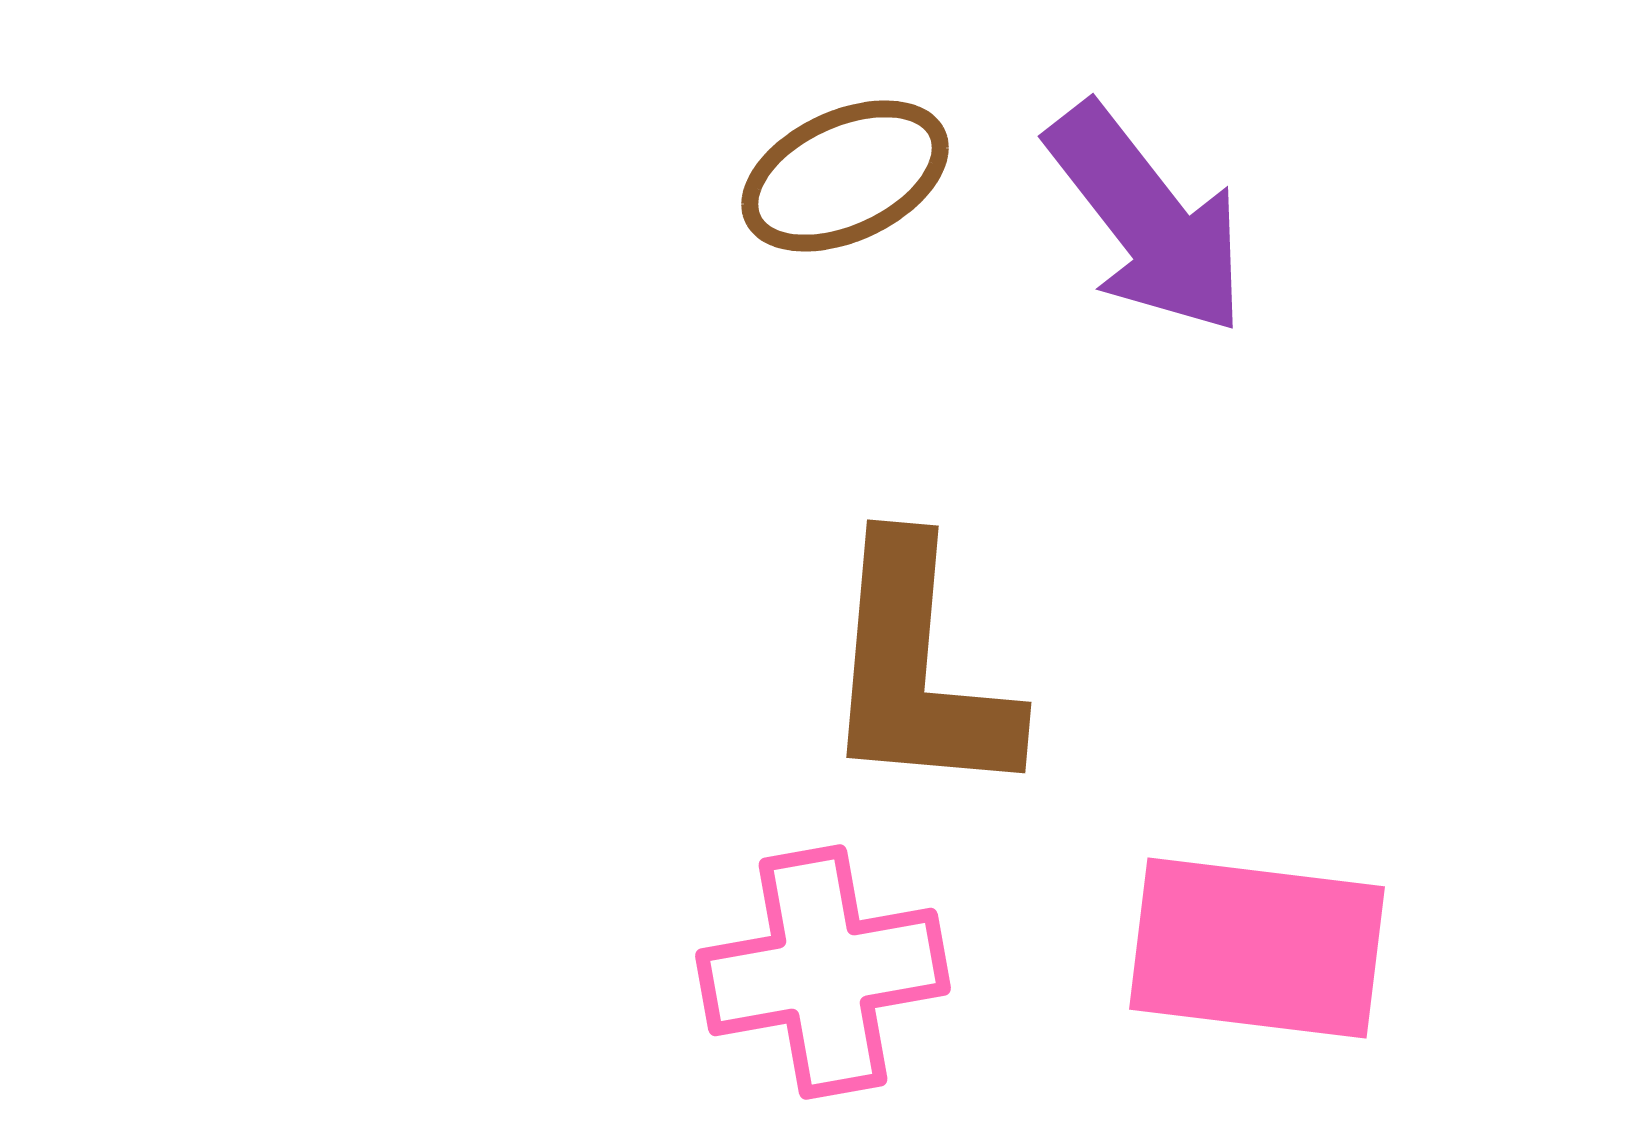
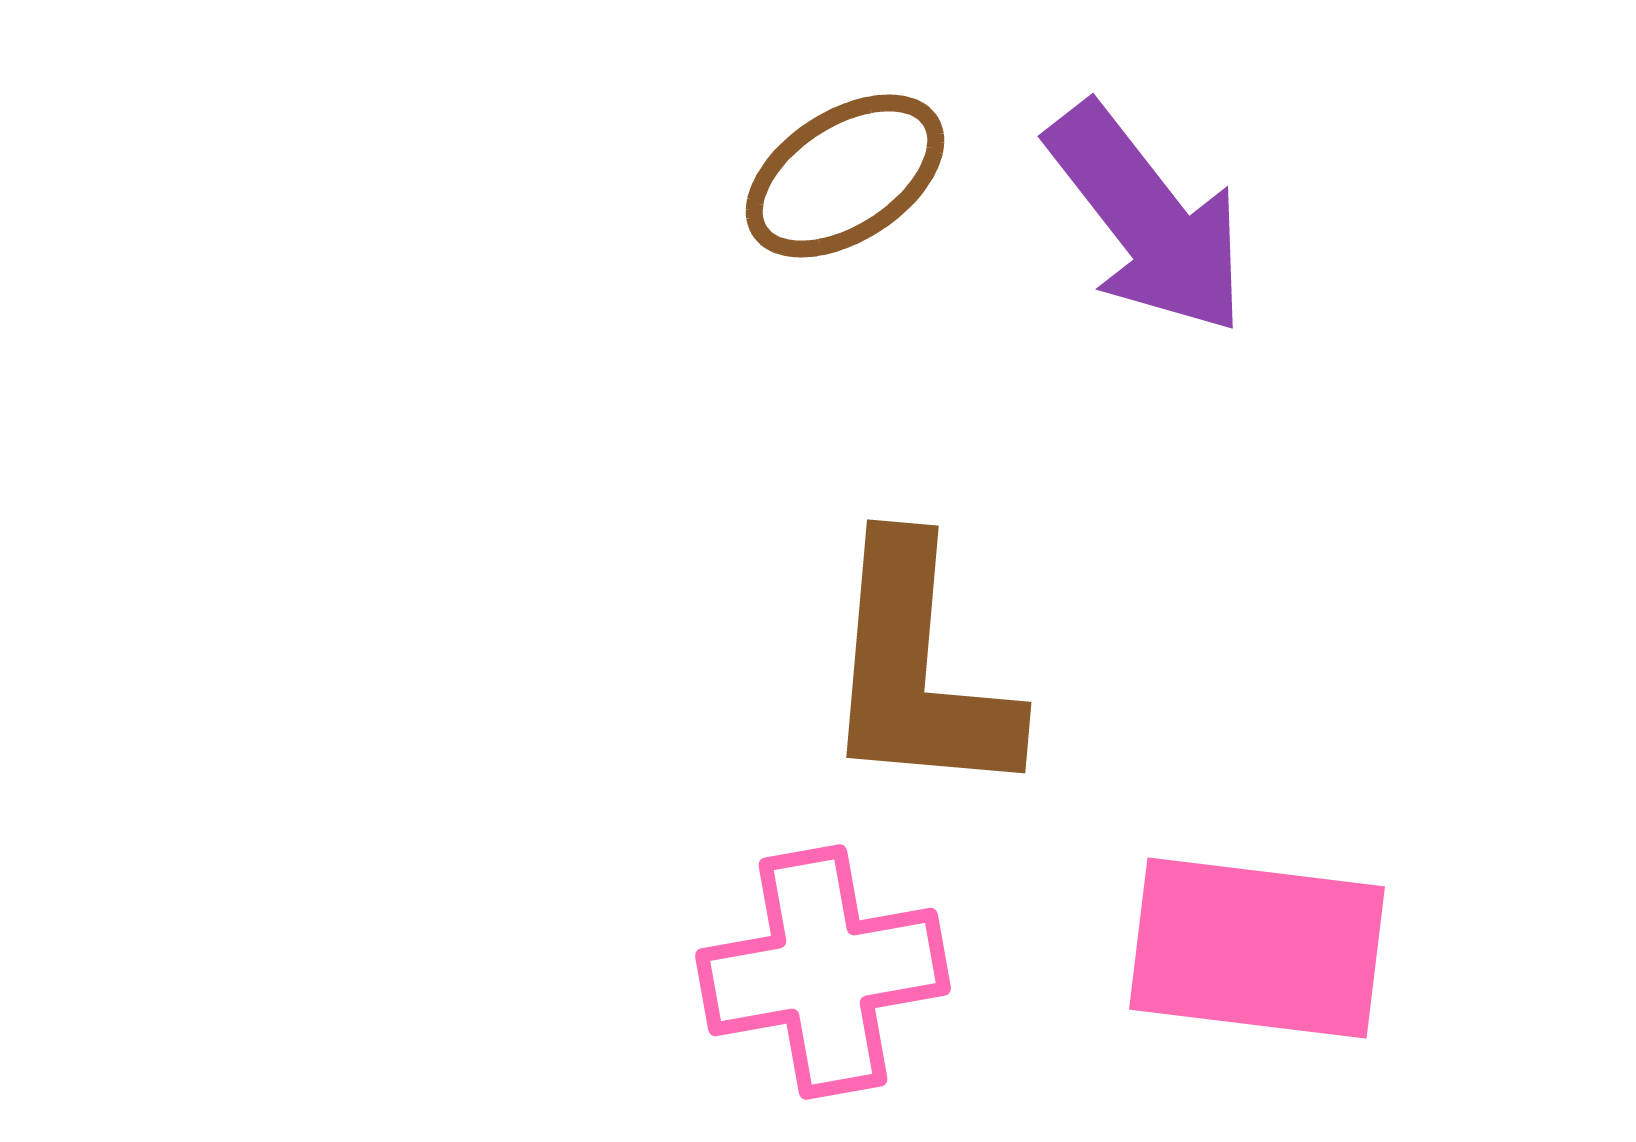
brown ellipse: rotated 8 degrees counterclockwise
